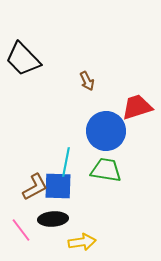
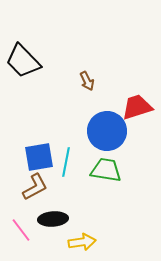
black trapezoid: moved 2 px down
blue circle: moved 1 px right
blue square: moved 19 px left, 29 px up; rotated 12 degrees counterclockwise
